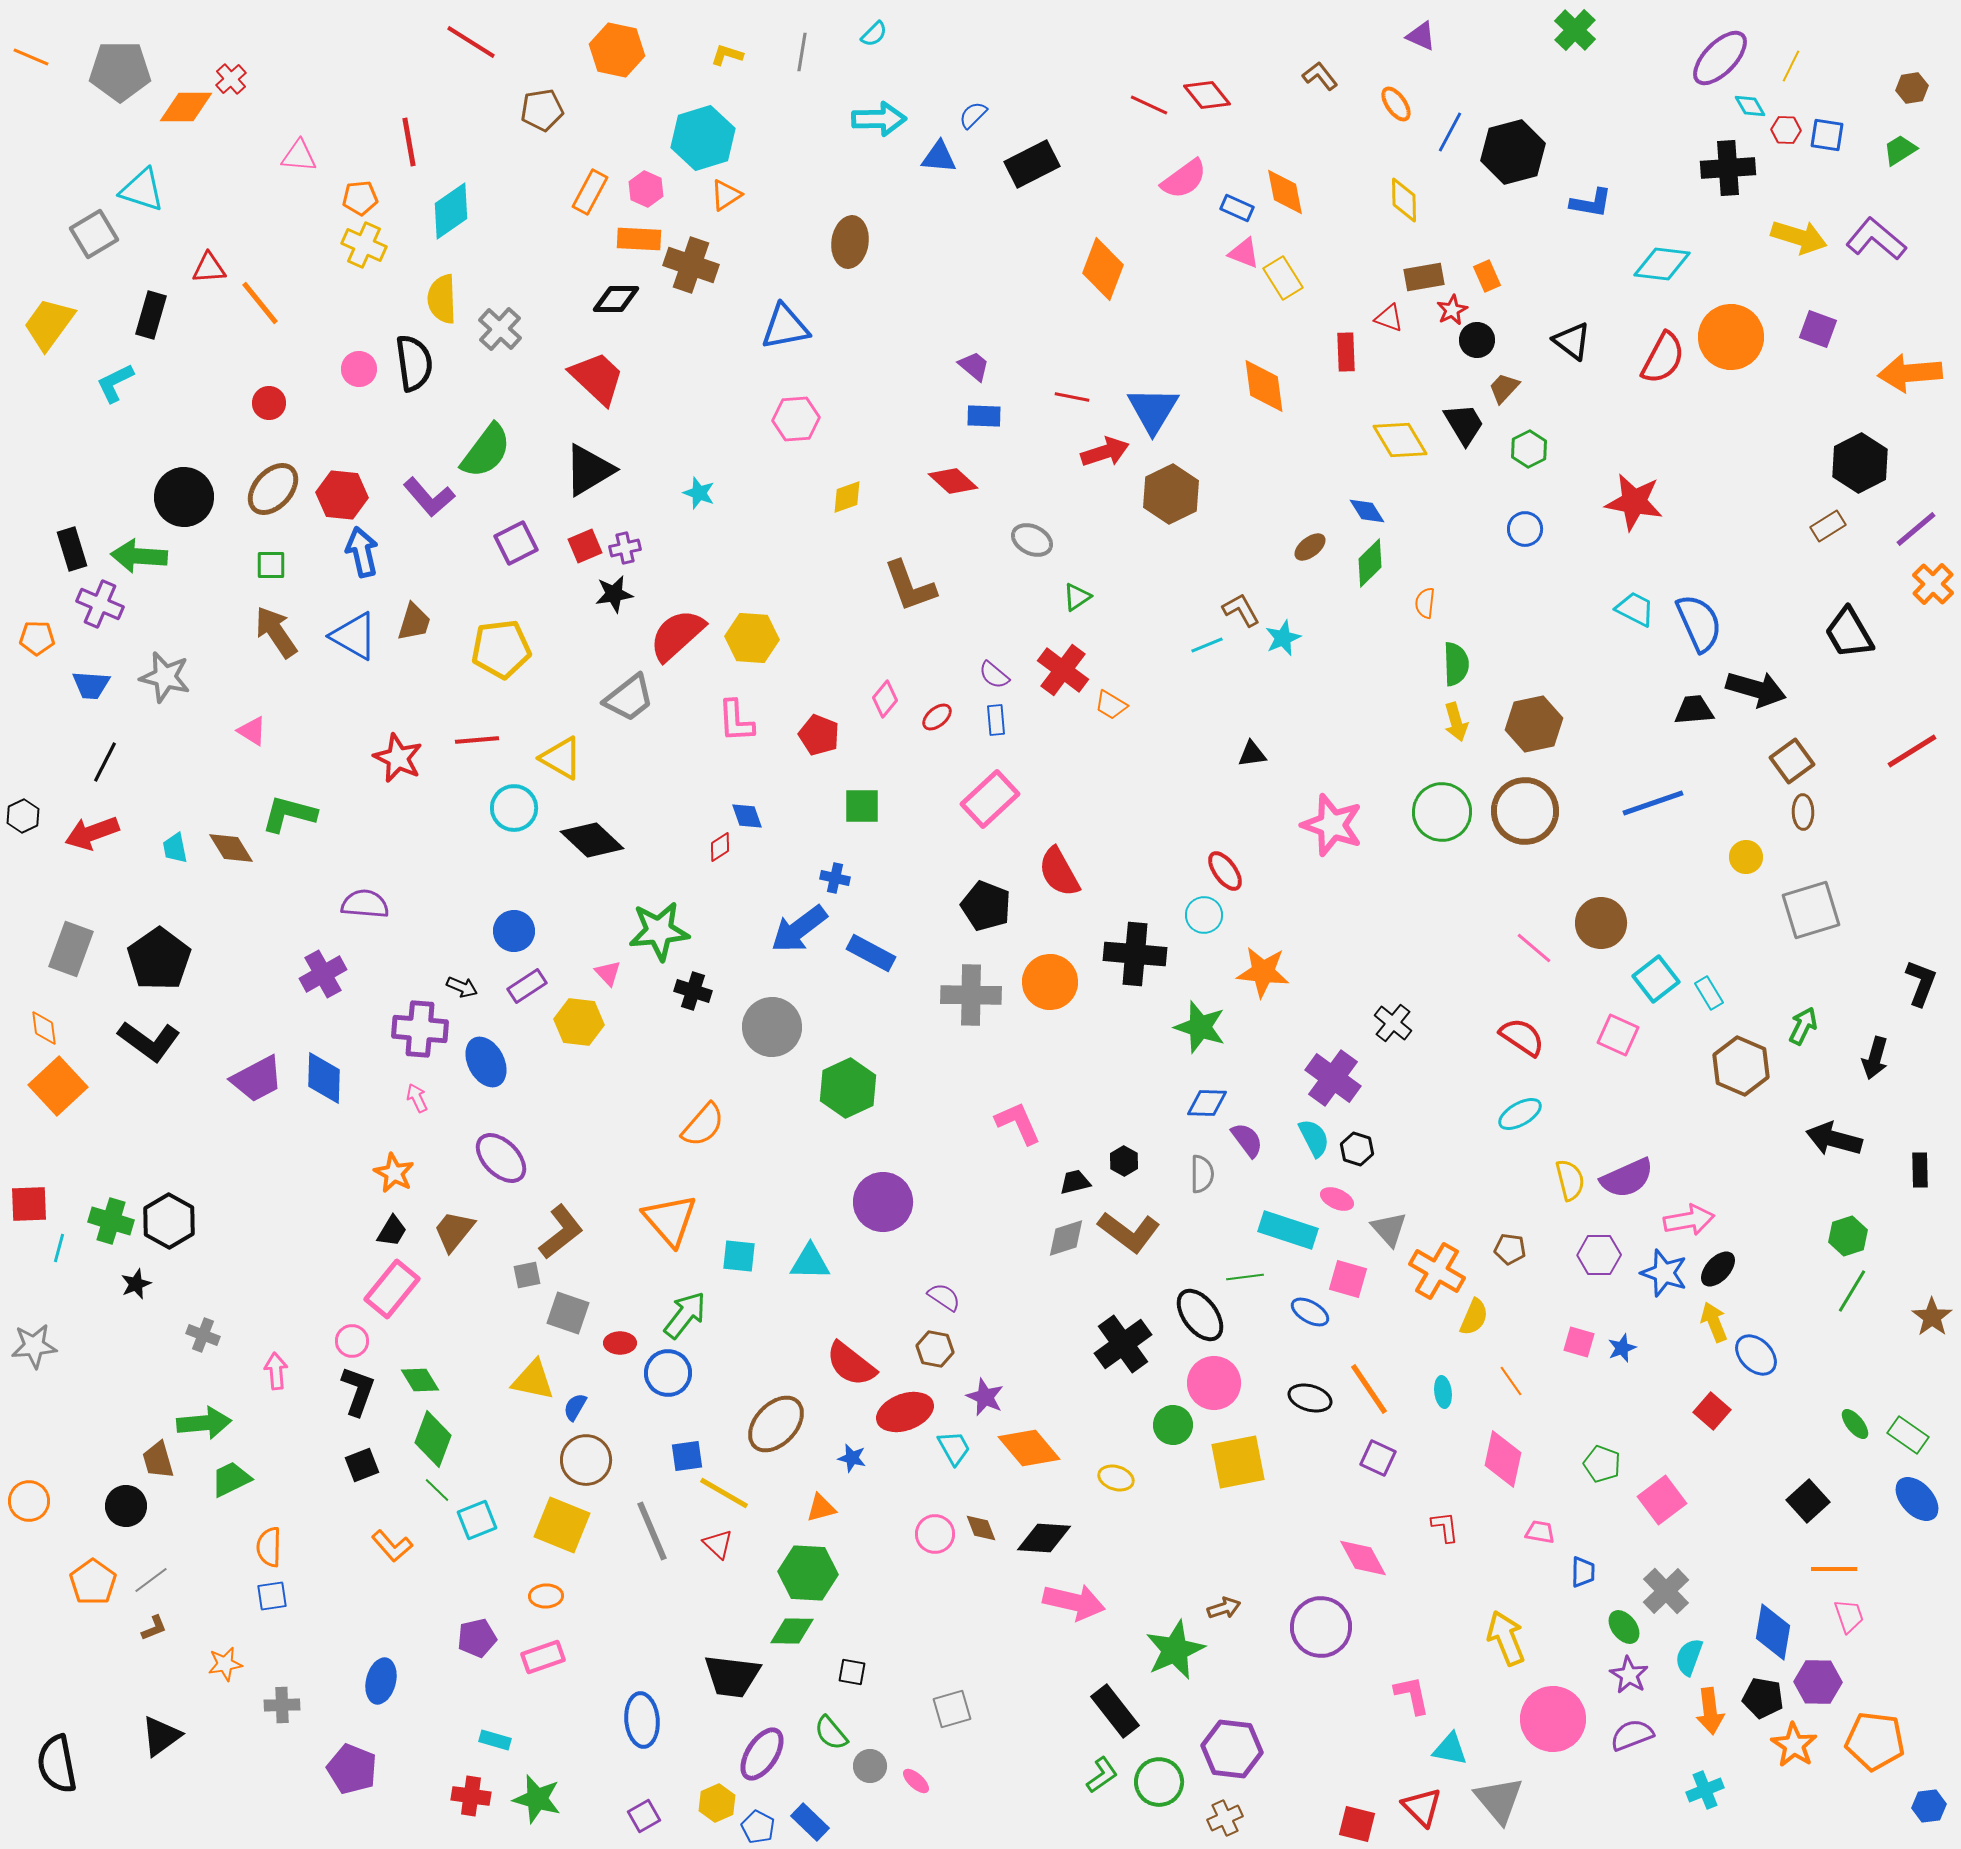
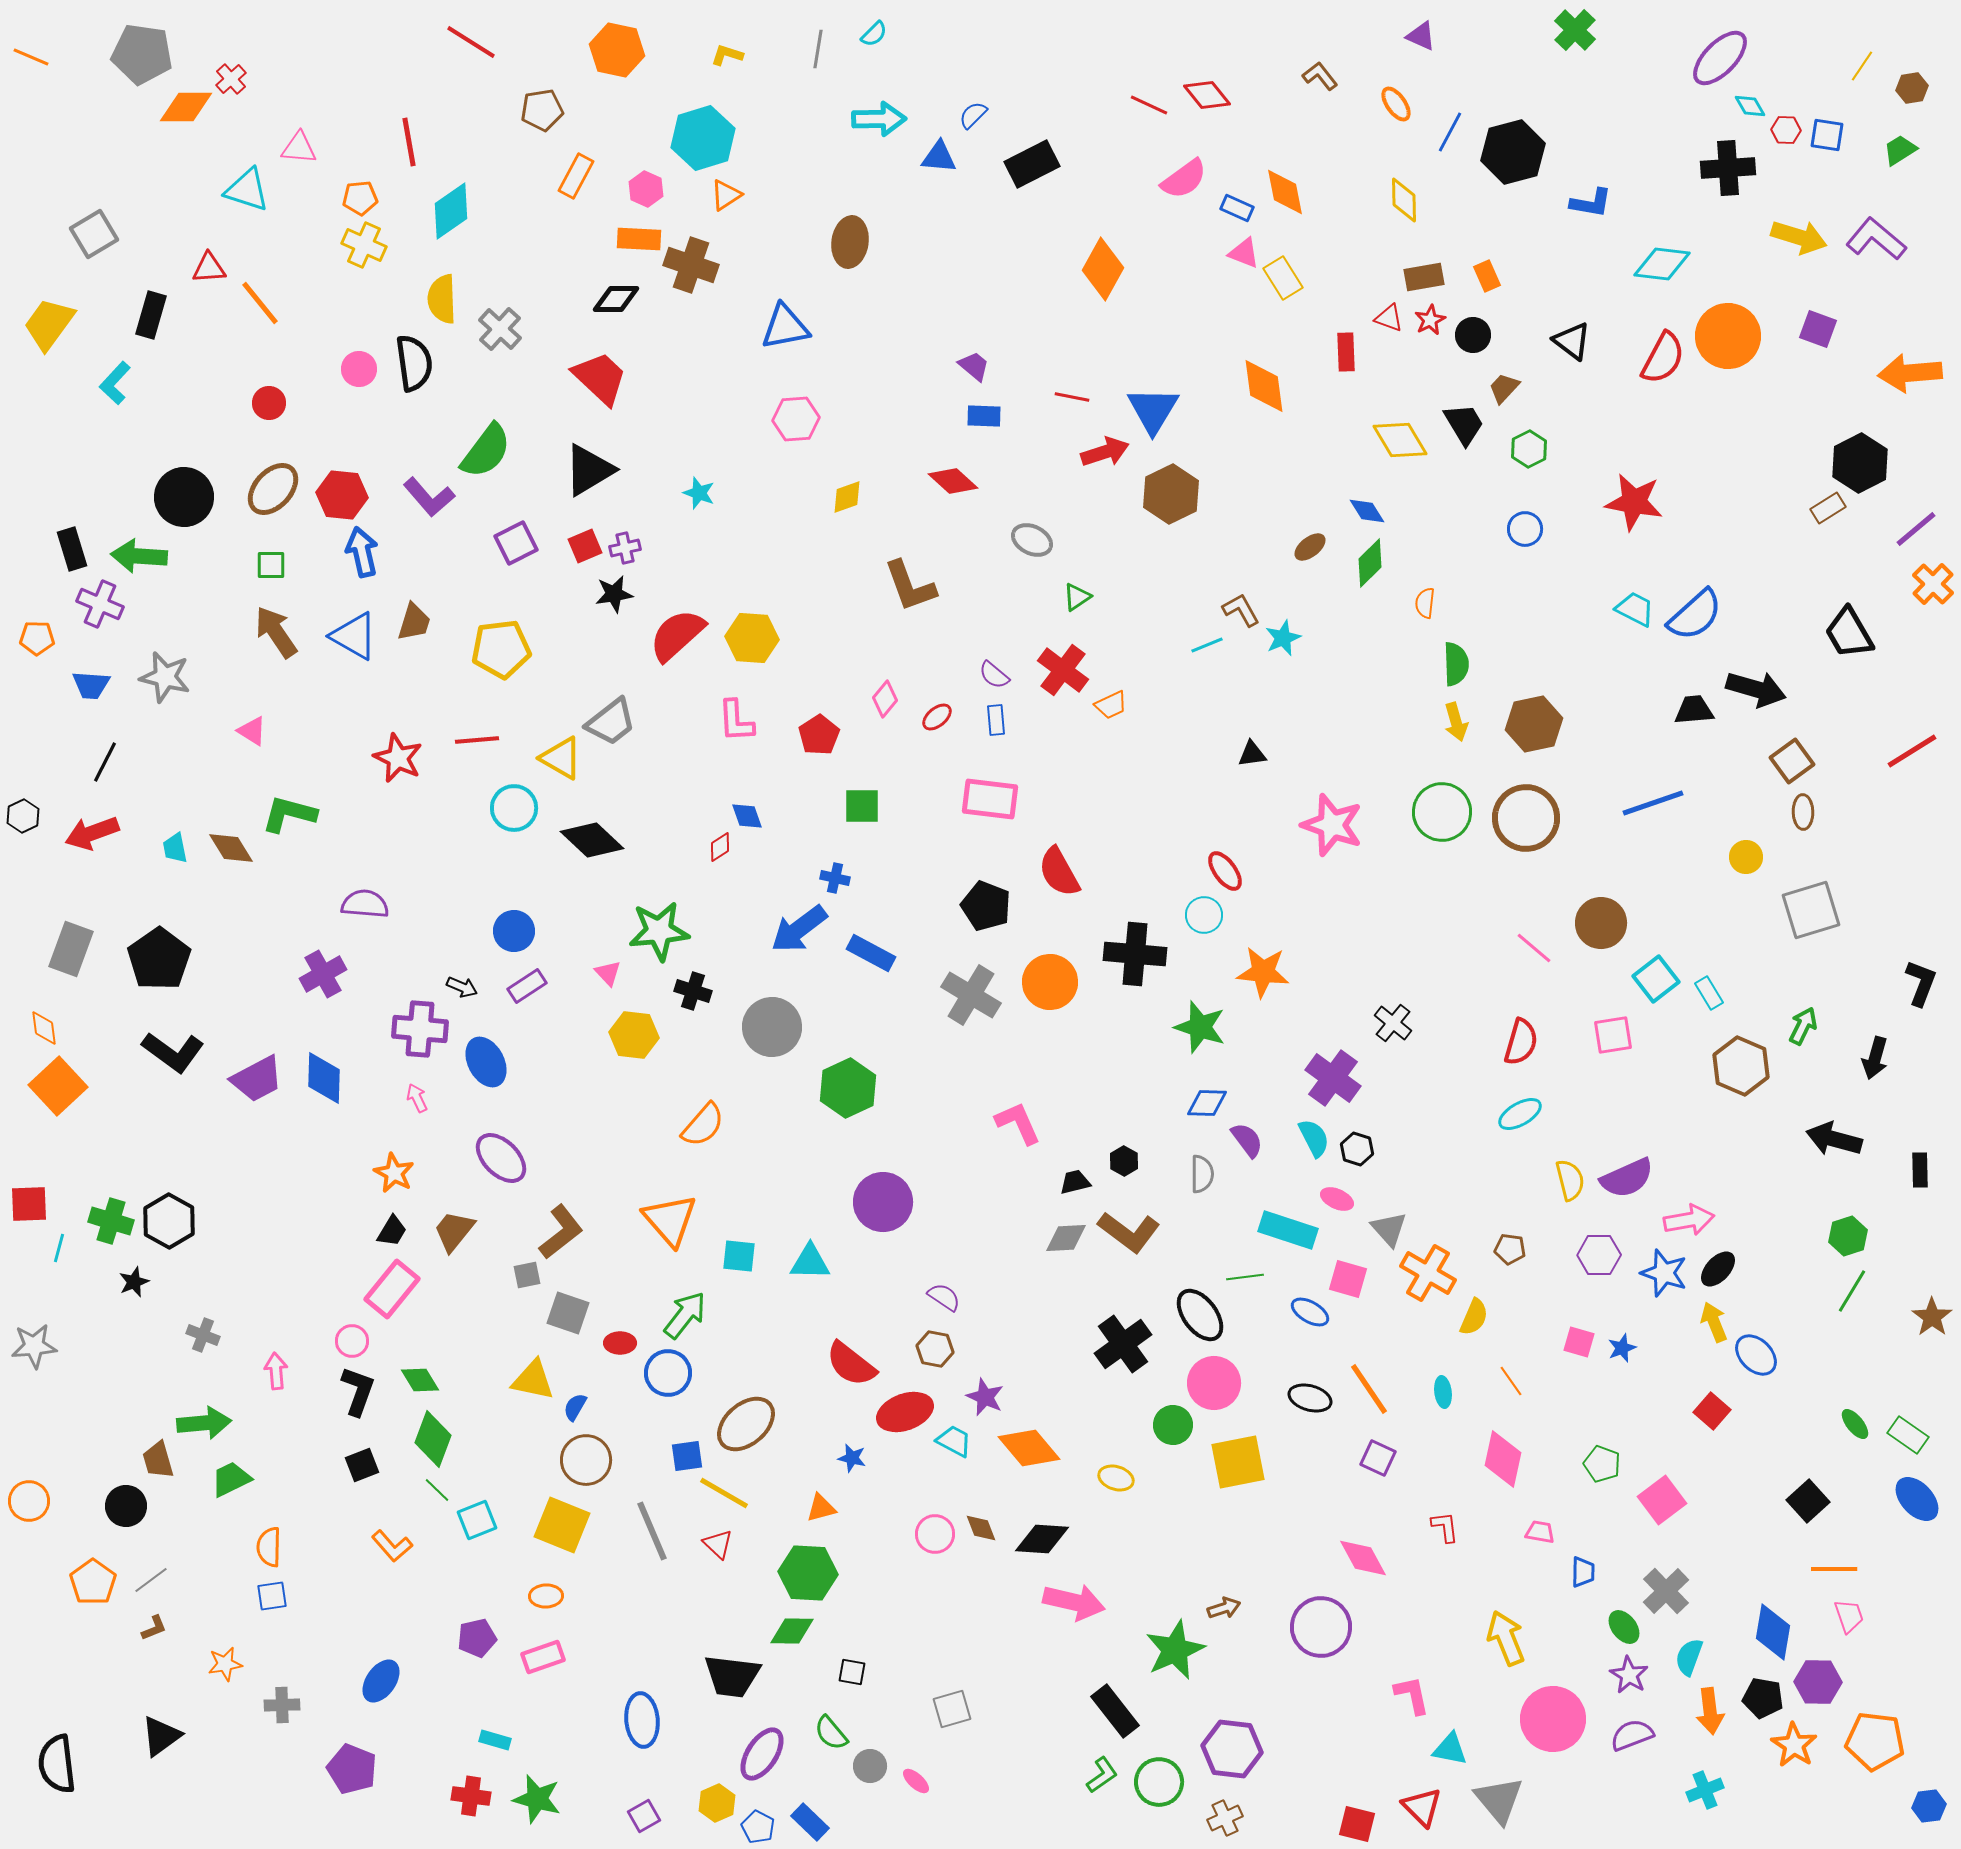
gray line at (802, 52): moved 16 px right, 3 px up
yellow line at (1791, 66): moved 71 px right; rotated 8 degrees clockwise
gray pentagon at (120, 71): moved 22 px right, 17 px up; rotated 8 degrees clockwise
pink triangle at (299, 156): moved 8 px up
cyan triangle at (142, 190): moved 105 px right
orange rectangle at (590, 192): moved 14 px left, 16 px up
orange diamond at (1103, 269): rotated 8 degrees clockwise
red star at (1452, 310): moved 22 px left, 10 px down
orange circle at (1731, 337): moved 3 px left, 1 px up
black circle at (1477, 340): moved 4 px left, 5 px up
red trapezoid at (597, 378): moved 3 px right
cyan L-shape at (115, 383): rotated 21 degrees counterclockwise
brown rectangle at (1828, 526): moved 18 px up
blue semicircle at (1699, 623): moved 4 px left, 8 px up; rotated 72 degrees clockwise
gray trapezoid at (629, 698): moved 18 px left, 24 px down
orange trapezoid at (1111, 705): rotated 56 degrees counterclockwise
red pentagon at (819, 735): rotated 18 degrees clockwise
pink rectangle at (990, 799): rotated 50 degrees clockwise
brown circle at (1525, 811): moved 1 px right, 7 px down
gray cross at (971, 995): rotated 30 degrees clockwise
yellow hexagon at (579, 1022): moved 55 px right, 13 px down
pink square at (1618, 1035): moved 5 px left; rotated 33 degrees counterclockwise
red semicircle at (1522, 1037): moved 1 px left, 5 px down; rotated 72 degrees clockwise
black L-shape at (149, 1041): moved 24 px right, 11 px down
gray diamond at (1066, 1238): rotated 15 degrees clockwise
orange cross at (1437, 1271): moved 9 px left, 2 px down
black star at (136, 1284): moved 2 px left, 2 px up
brown ellipse at (776, 1424): moved 30 px left; rotated 6 degrees clockwise
cyan trapezoid at (954, 1448): moved 7 px up; rotated 33 degrees counterclockwise
black diamond at (1044, 1538): moved 2 px left, 1 px down
blue ellipse at (381, 1681): rotated 21 degrees clockwise
black semicircle at (57, 1764): rotated 4 degrees clockwise
